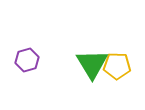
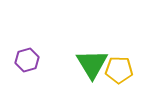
yellow pentagon: moved 2 px right, 4 px down
